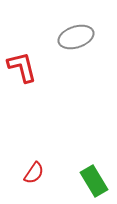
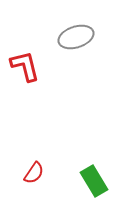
red L-shape: moved 3 px right, 1 px up
